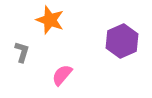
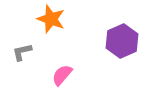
orange star: moved 1 px right, 1 px up
gray L-shape: rotated 120 degrees counterclockwise
